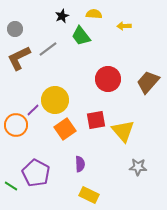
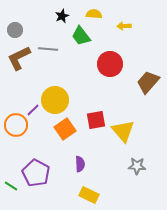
gray circle: moved 1 px down
gray line: rotated 42 degrees clockwise
red circle: moved 2 px right, 15 px up
gray star: moved 1 px left, 1 px up
